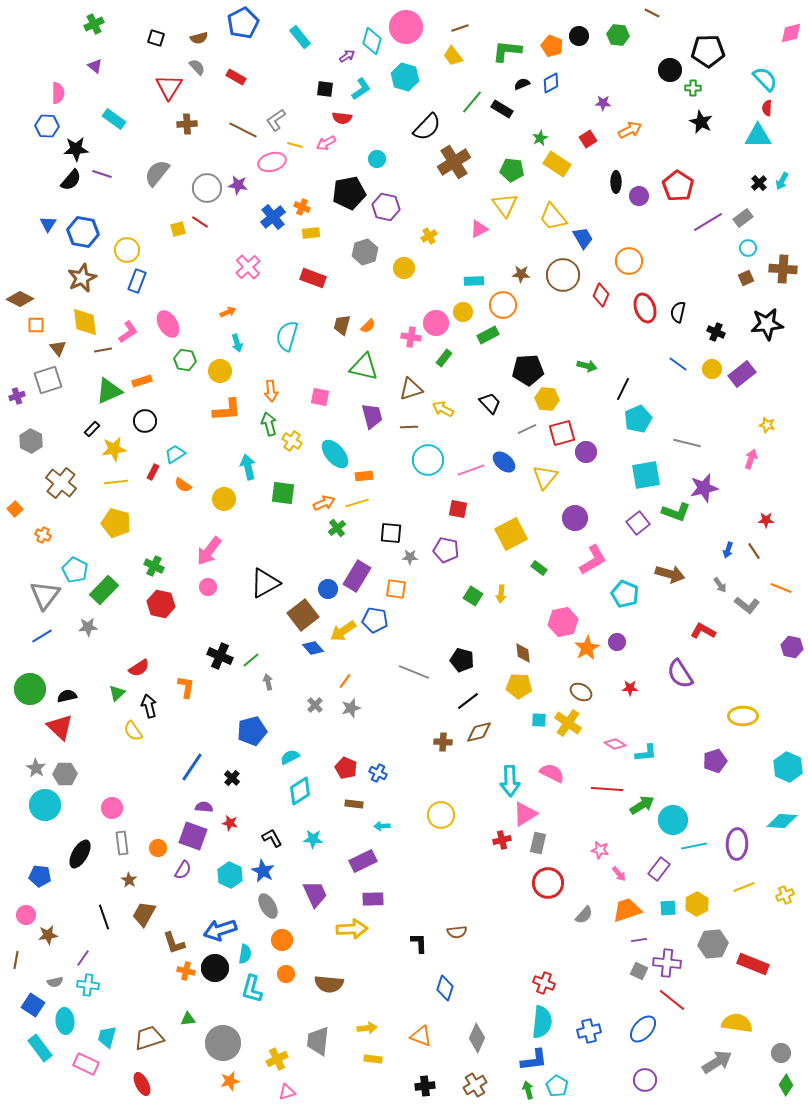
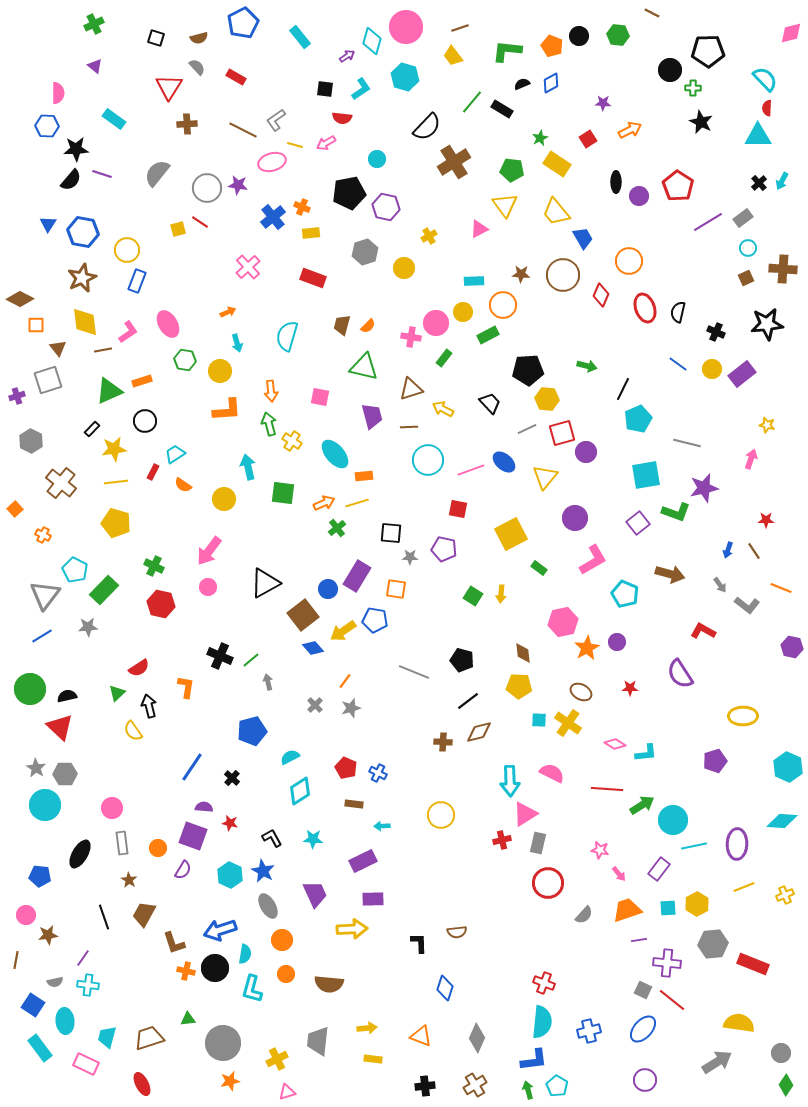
yellow trapezoid at (553, 217): moved 3 px right, 5 px up
purple pentagon at (446, 550): moved 2 px left, 1 px up
gray square at (639, 971): moved 4 px right, 19 px down
yellow semicircle at (737, 1023): moved 2 px right
